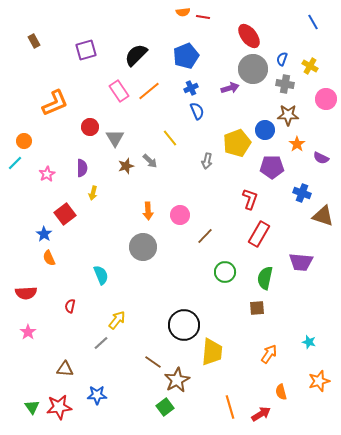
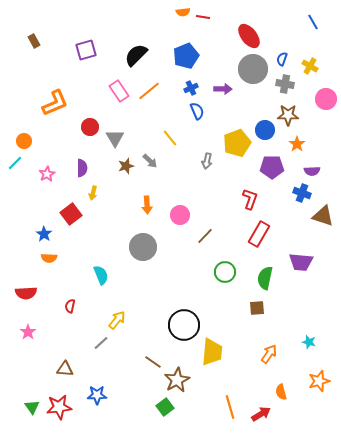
purple arrow at (230, 88): moved 7 px left, 1 px down; rotated 18 degrees clockwise
purple semicircle at (321, 158): moved 9 px left, 13 px down; rotated 28 degrees counterclockwise
orange arrow at (148, 211): moved 1 px left, 6 px up
red square at (65, 214): moved 6 px right
orange semicircle at (49, 258): rotated 63 degrees counterclockwise
